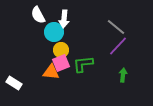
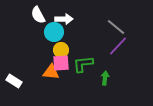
white arrow: rotated 96 degrees counterclockwise
pink square: rotated 18 degrees clockwise
green arrow: moved 18 px left, 3 px down
white rectangle: moved 2 px up
